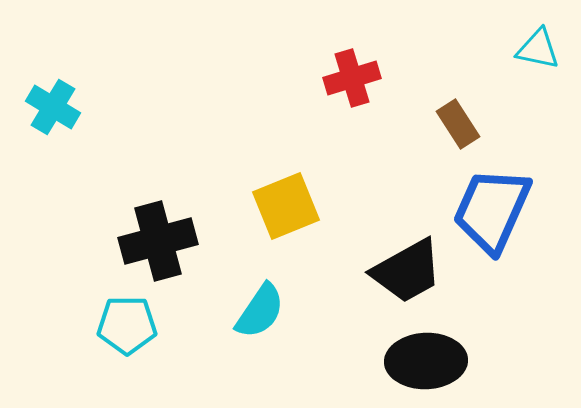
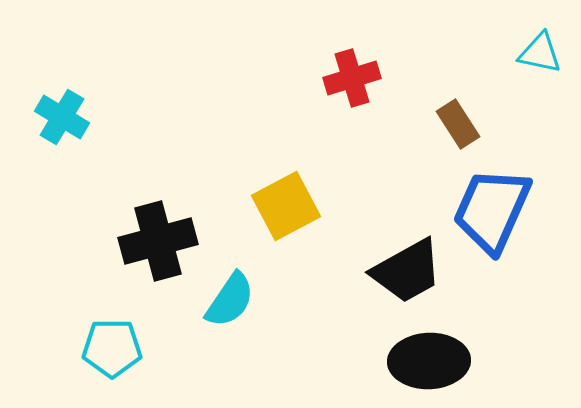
cyan triangle: moved 2 px right, 4 px down
cyan cross: moved 9 px right, 10 px down
yellow square: rotated 6 degrees counterclockwise
cyan semicircle: moved 30 px left, 11 px up
cyan pentagon: moved 15 px left, 23 px down
black ellipse: moved 3 px right
